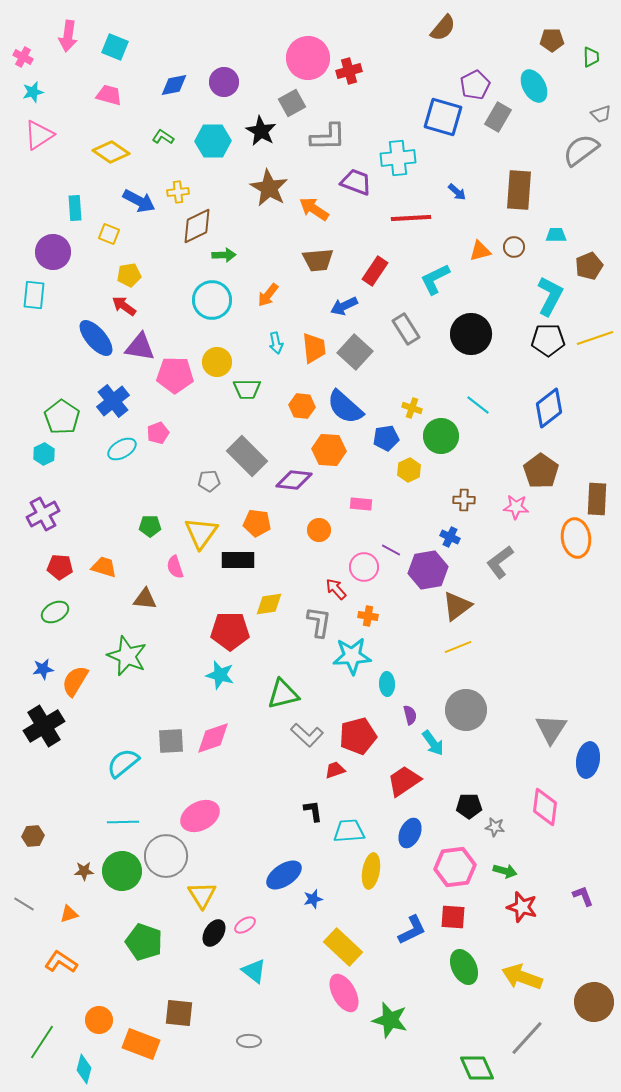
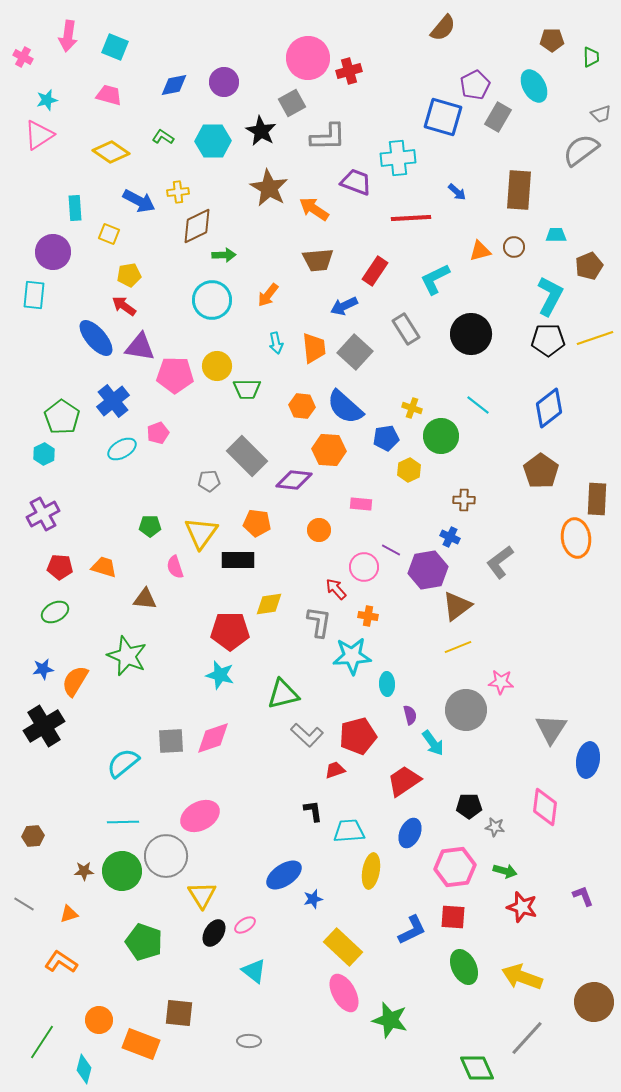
cyan star at (33, 92): moved 14 px right, 8 px down
yellow circle at (217, 362): moved 4 px down
pink star at (516, 507): moved 15 px left, 175 px down
